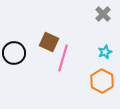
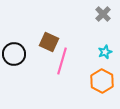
black circle: moved 1 px down
pink line: moved 1 px left, 3 px down
